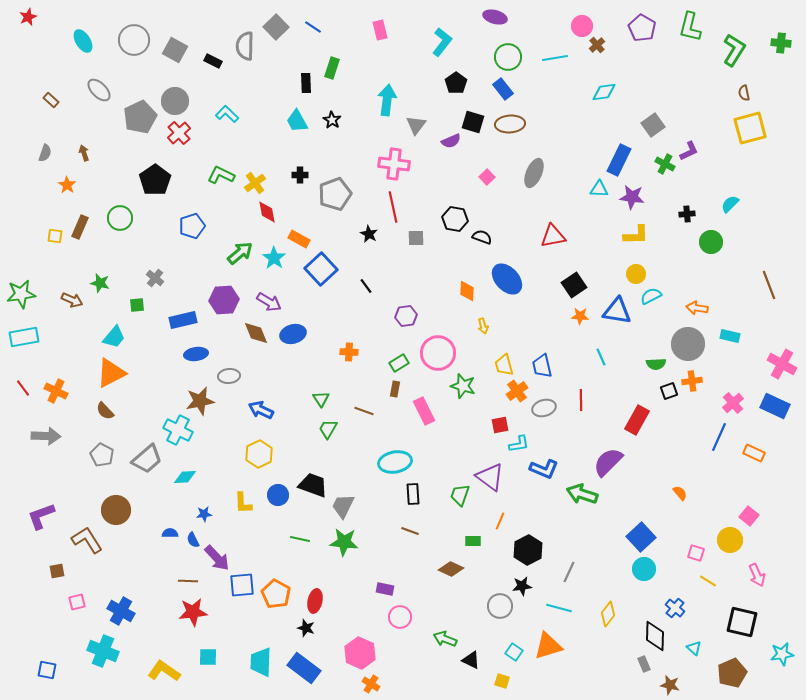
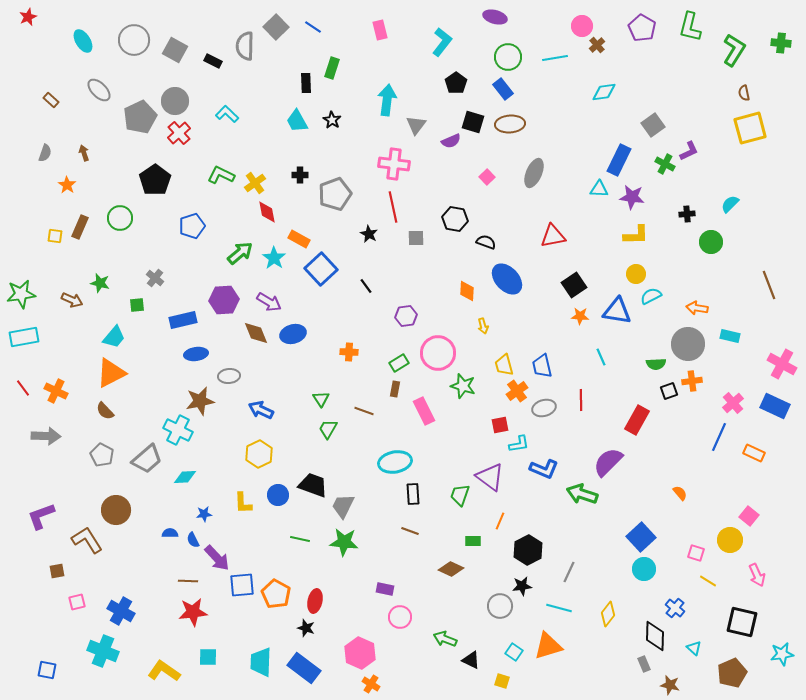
black semicircle at (482, 237): moved 4 px right, 5 px down
